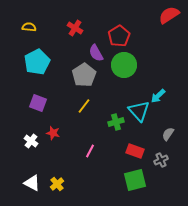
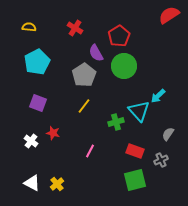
green circle: moved 1 px down
